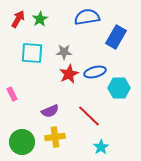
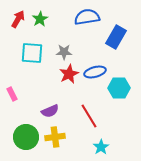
red line: rotated 15 degrees clockwise
green circle: moved 4 px right, 5 px up
